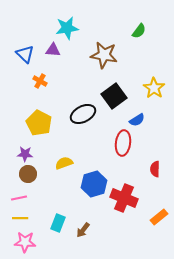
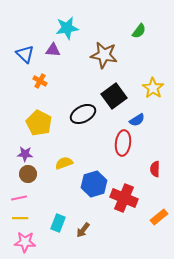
yellow star: moved 1 px left
